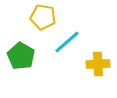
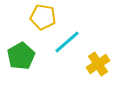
green pentagon: rotated 12 degrees clockwise
yellow cross: rotated 30 degrees counterclockwise
